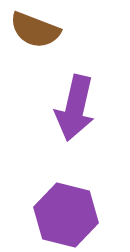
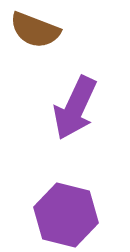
purple arrow: rotated 12 degrees clockwise
